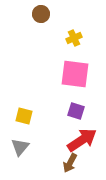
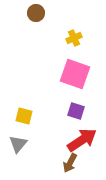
brown circle: moved 5 px left, 1 px up
pink square: rotated 12 degrees clockwise
gray triangle: moved 2 px left, 3 px up
